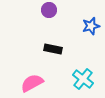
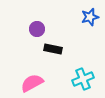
purple circle: moved 12 px left, 19 px down
blue star: moved 1 px left, 9 px up
cyan cross: rotated 30 degrees clockwise
